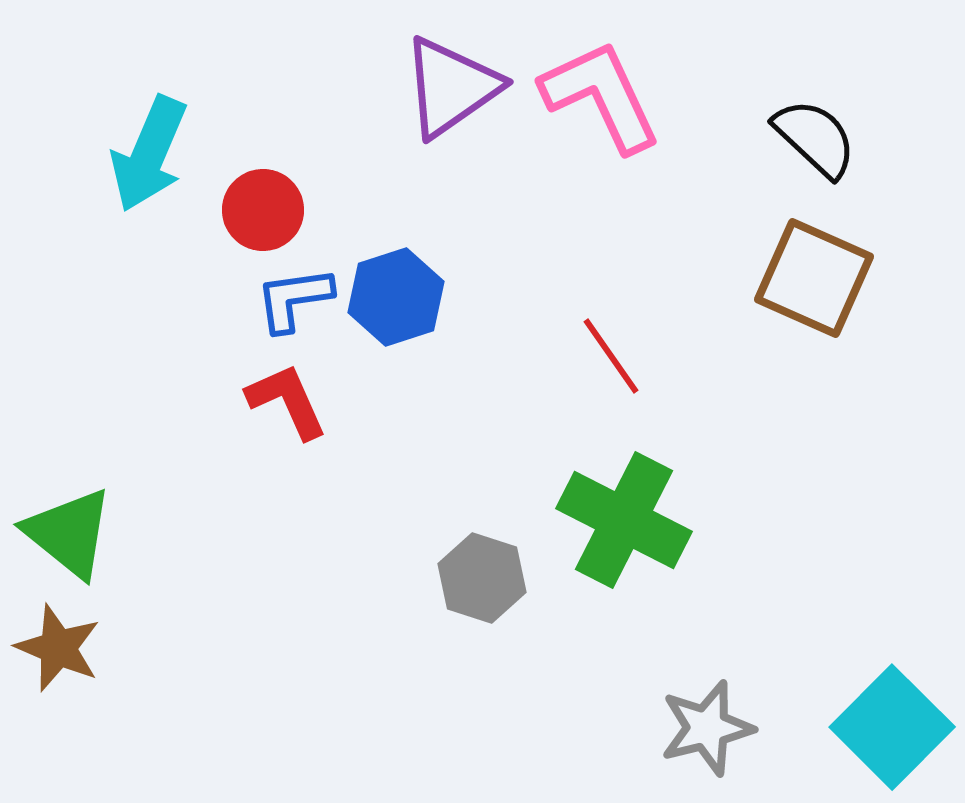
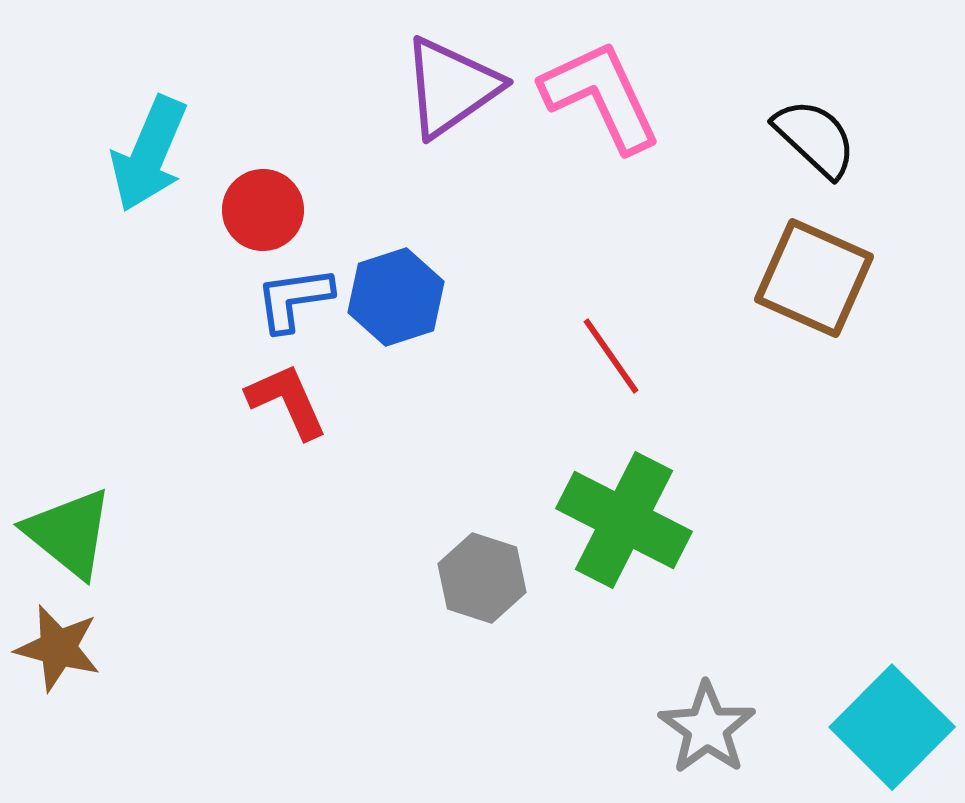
brown star: rotated 8 degrees counterclockwise
gray star: rotated 22 degrees counterclockwise
